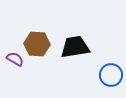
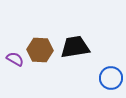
brown hexagon: moved 3 px right, 6 px down
blue circle: moved 3 px down
